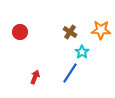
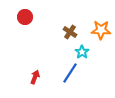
red circle: moved 5 px right, 15 px up
